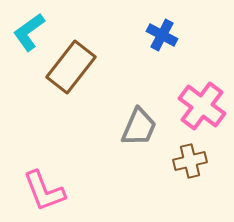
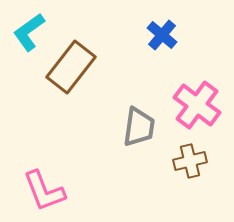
blue cross: rotated 12 degrees clockwise
pink cross: moved 5 px left, 1 px up
gray trapezoid: rotated 15 degrees counterclockwise
